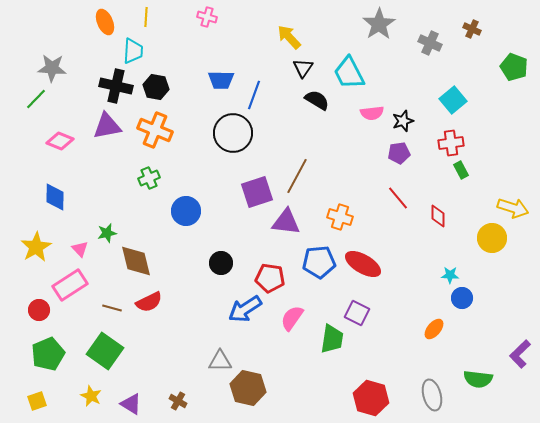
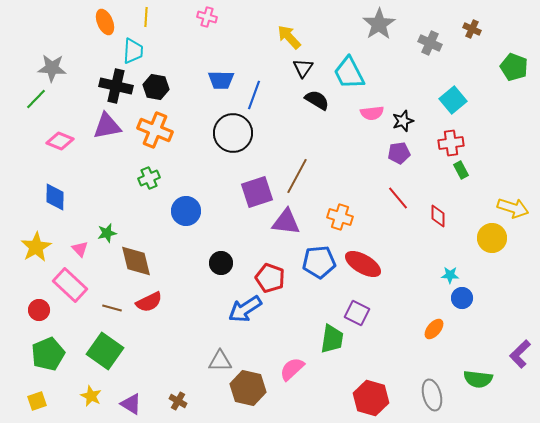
red pentagon at (270, 278): rotated 12 degrees clockwise
pink rectangle at (70, 285): rotated 76 degrees clockwise
pink semicircle at (292, 318): moved 51 px down; rotated 12 degrees clockwise
